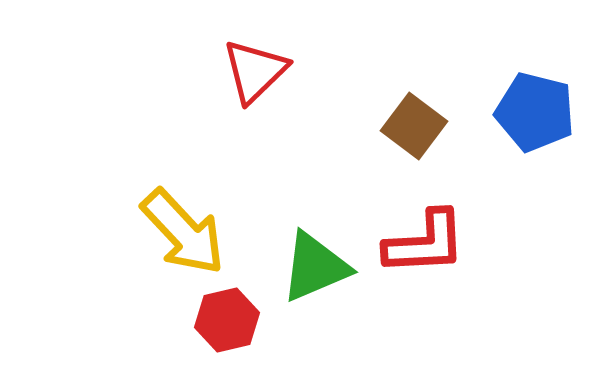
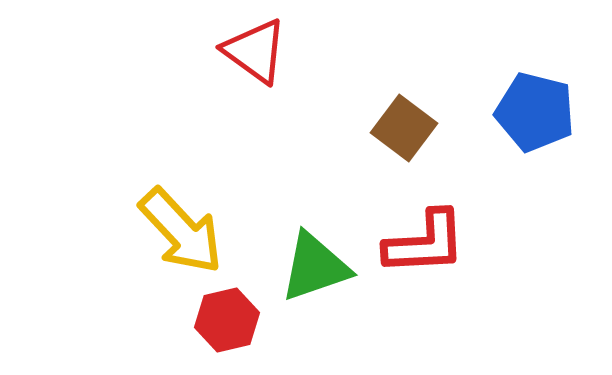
red triangle: moved 20 px up; rotated 40 degrees counterclockwise
brown square: moved 10 px left, 2 px down
yellow arrow: moved 2 px left, 1 px up
green triangle: rotated 4 degrees clockwise
